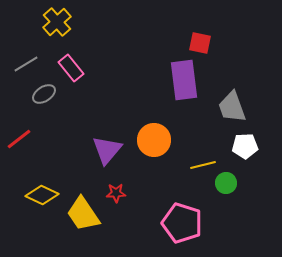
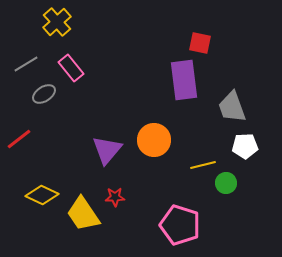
red star: moved 1 px left, 4 px down
pink pentagon: moved 2 px left, 2 px down
